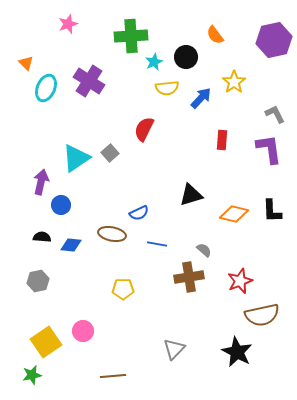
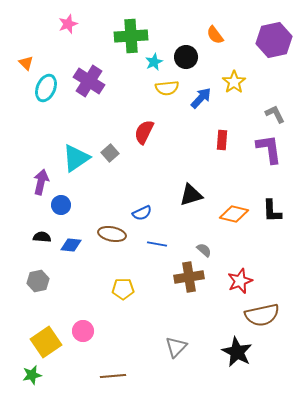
red semicircle: moved 3 px down
blue semicircle: moved 3 px right
gray triangle: moved 2 px right, 2 px up
